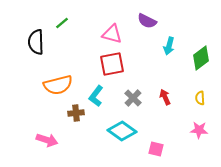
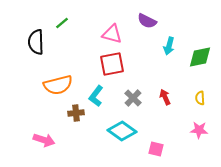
green diamond: moved 1 px left, 1 px up; rotated 25 degrees clockwise
pink arrow: moved 3 px left
